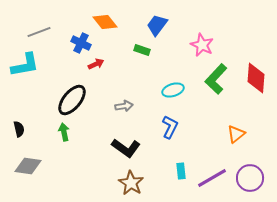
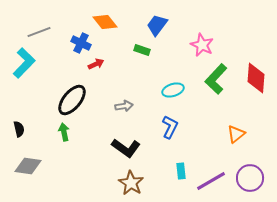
cyan L-shape: moved 1 px left, 2 px up; rotated 36 degrees counterclockwise
purple line: moved 1 px left, 3 px down
